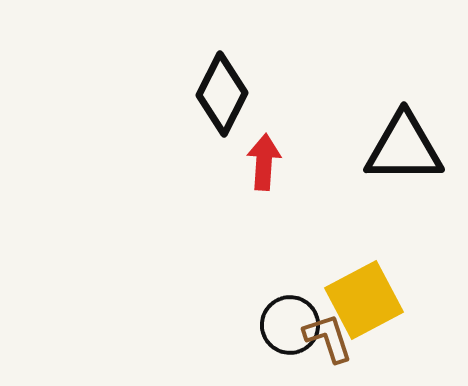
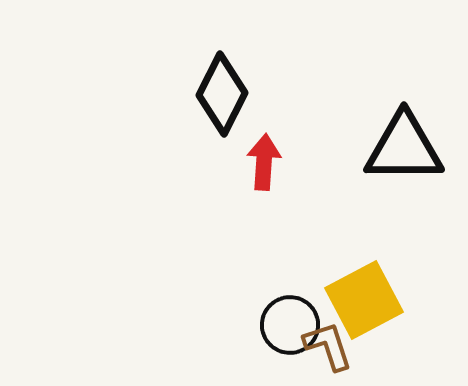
brown L-shape: moved 8 px down
